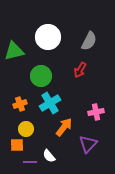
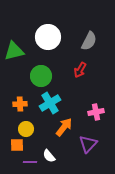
orange cross: rotated 16 degrees clockwise
